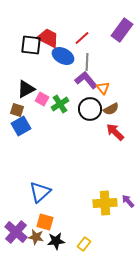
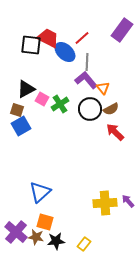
blue ellipse: moved 2 px right, 4 px up; rotated 15 degrees clockwise
